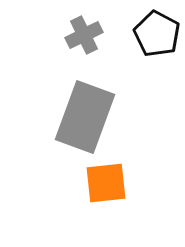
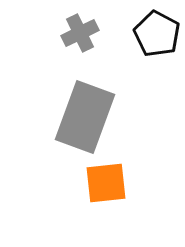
gray cross: moved 4 px left, 2 px up
